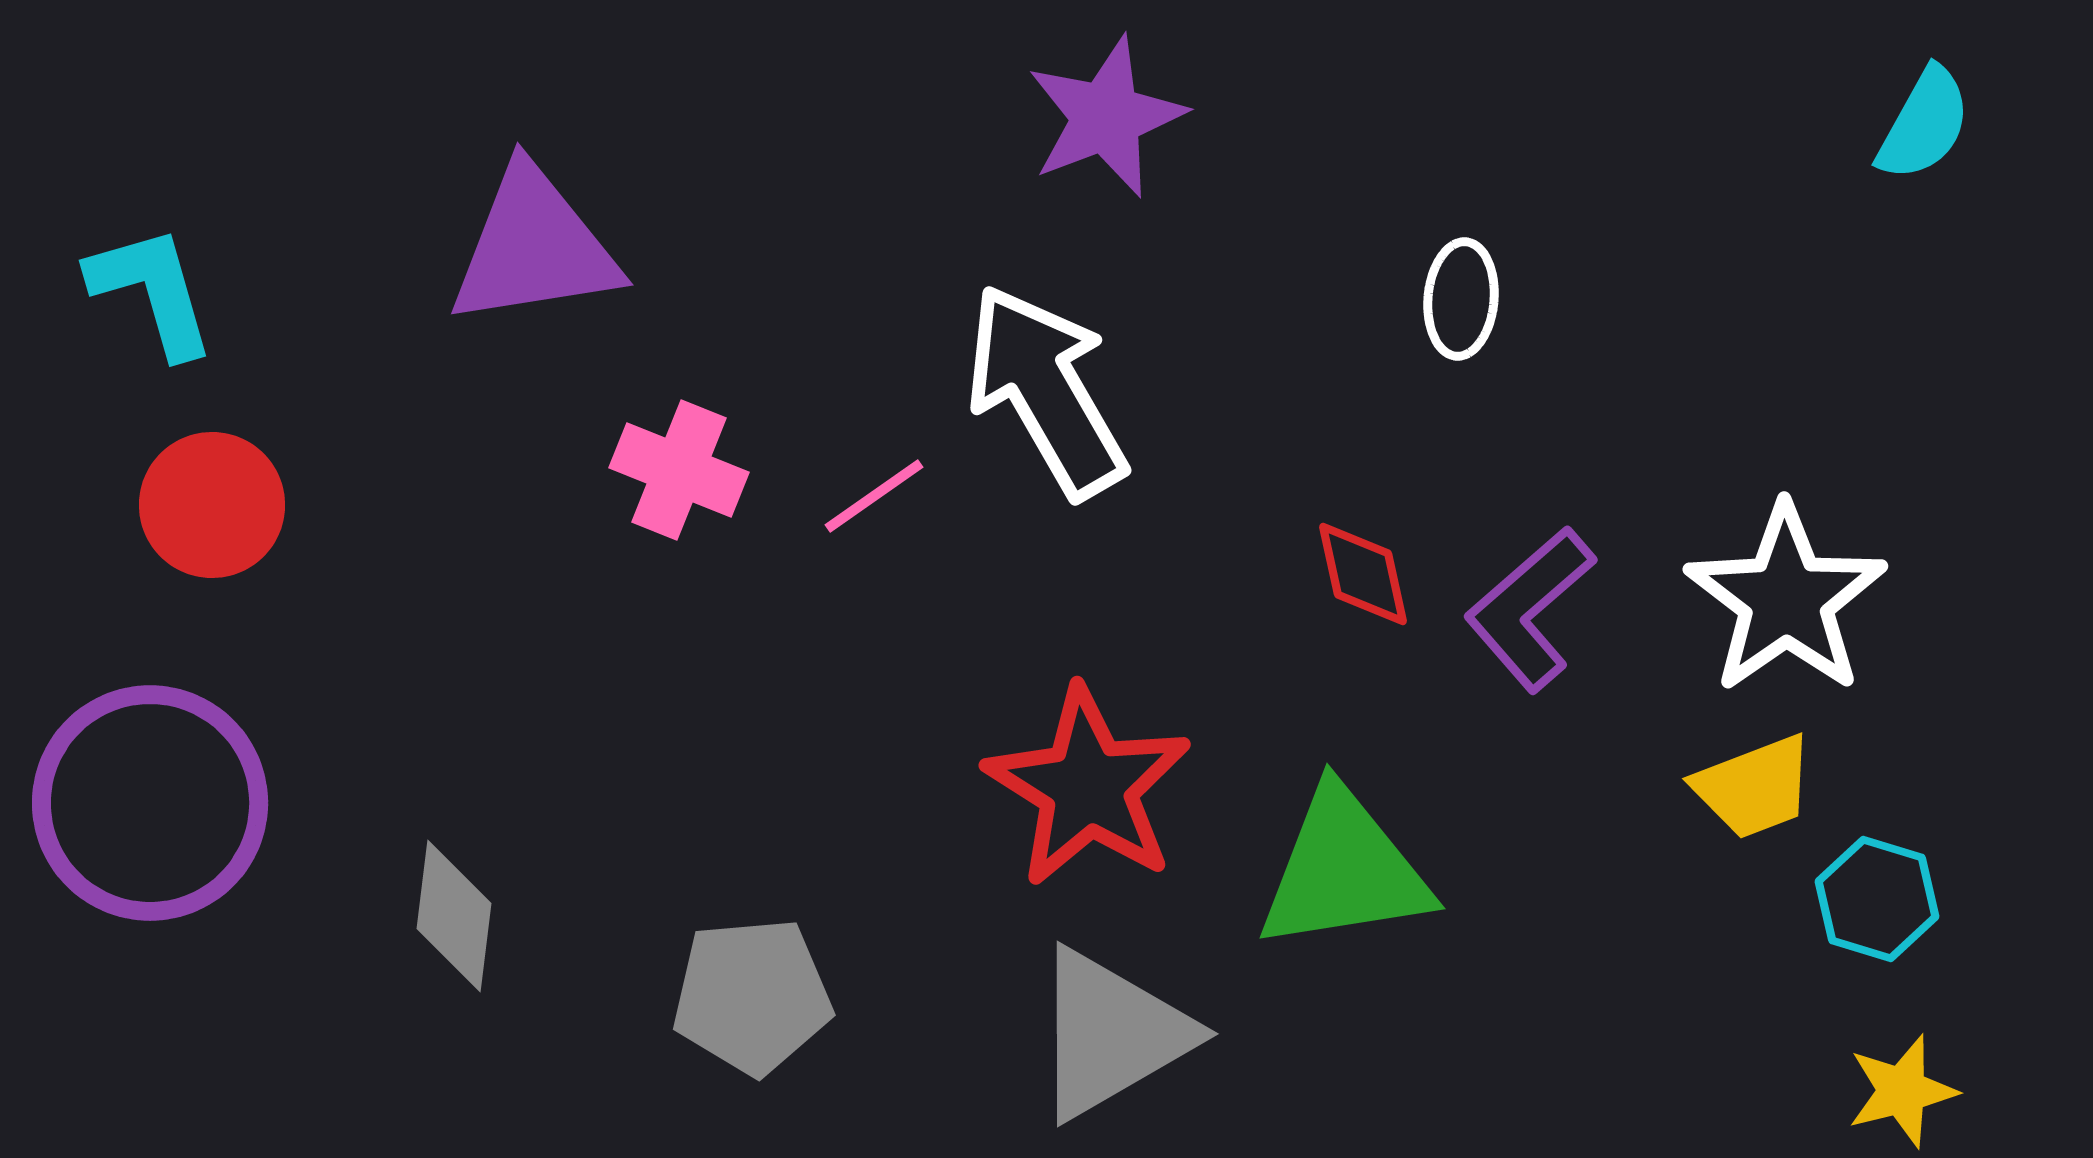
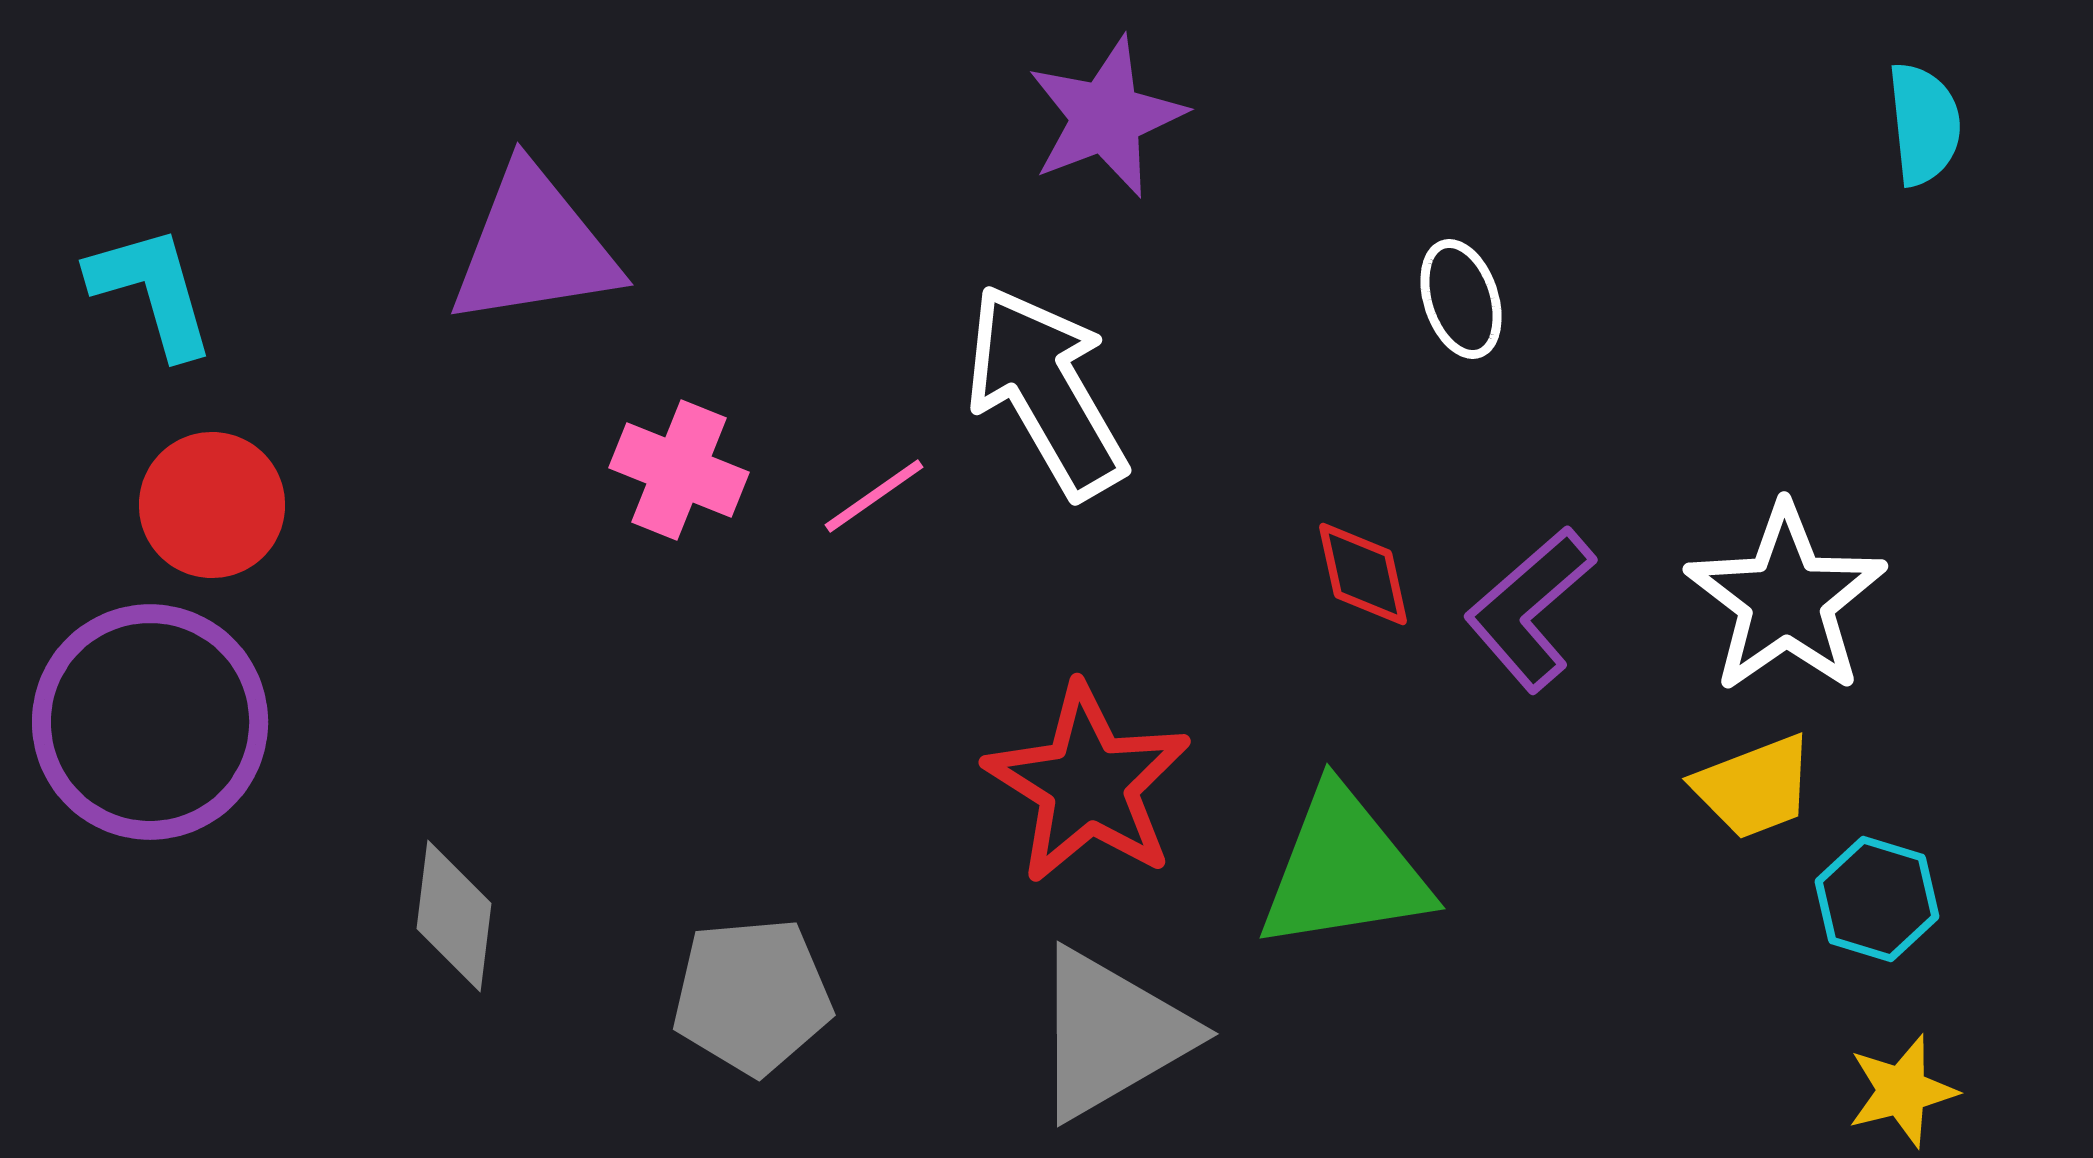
cyan semicircle: rotated 35 degrees counterclockwise
white ellipse: rotated 23 degrees counterclockwise
red star: moved 3 px up
purple circle: moved 81 px up
